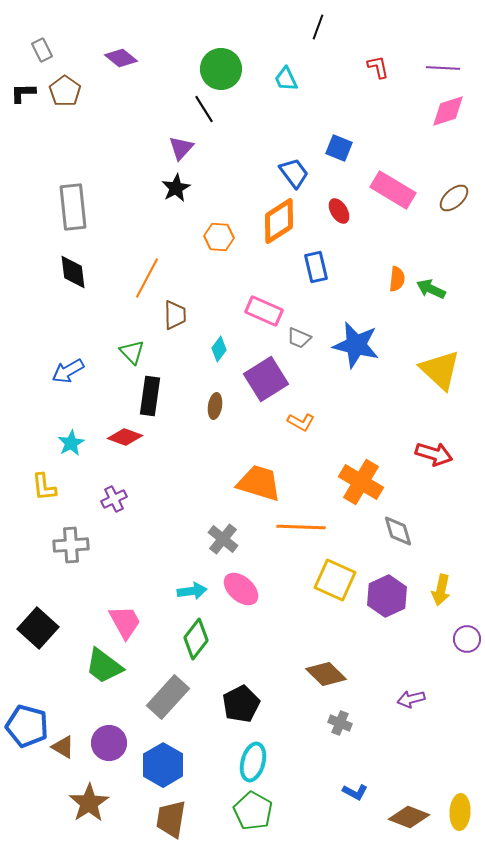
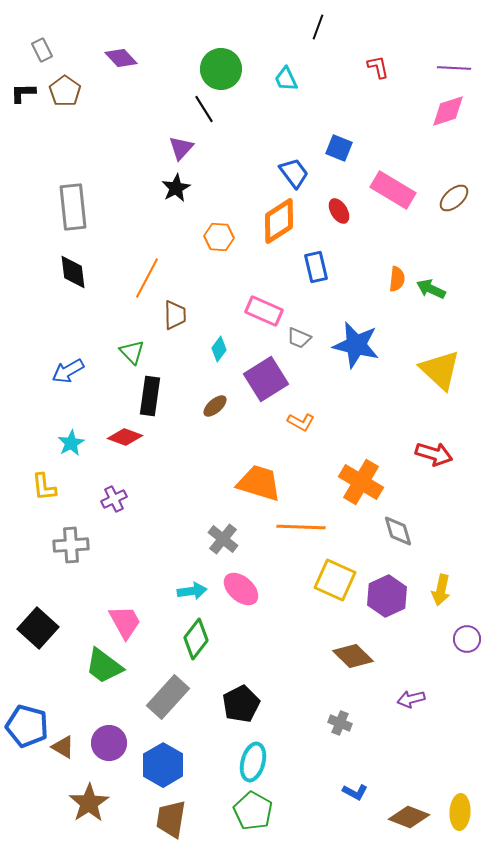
purple diamond at (121, 58): rotated 8 degrees clockwise
purple line at (443, 68): moved 11 px right
brown ellipse at (215, 406): rotated 40 degrees clockwise
brown diamond at (326, 674): moved 27 px right, 18 px up
